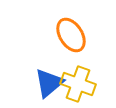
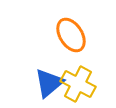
yellow cross: rotated 8 degrees clockwise
